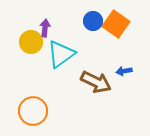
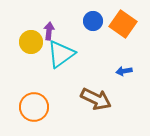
orange square: moved 7 px right
purple arrow: moved 4 px right, 3 px down
brown arrow: moved 17 px down
orange circle: moved 1 px right, 4 px up
